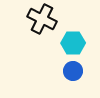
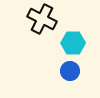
blue circle: moved 3 px left
